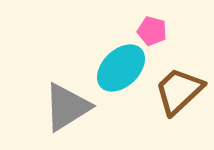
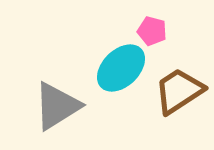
brown trapezoid: rotated 10 degrees clockwise
gray triangle: moved 10 px left, 1 px up
